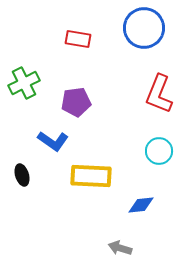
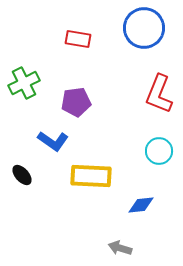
black ellipse: rotated 25 degrees counterclockwise
